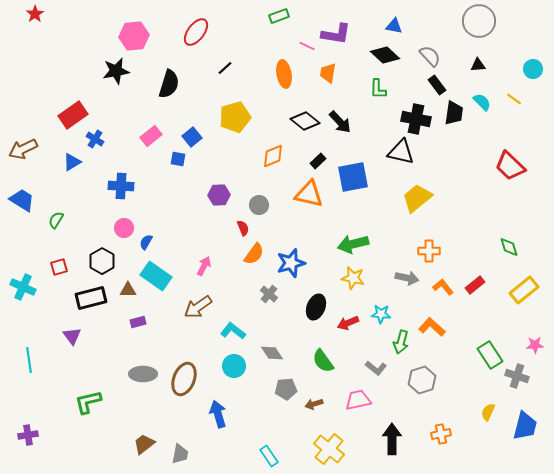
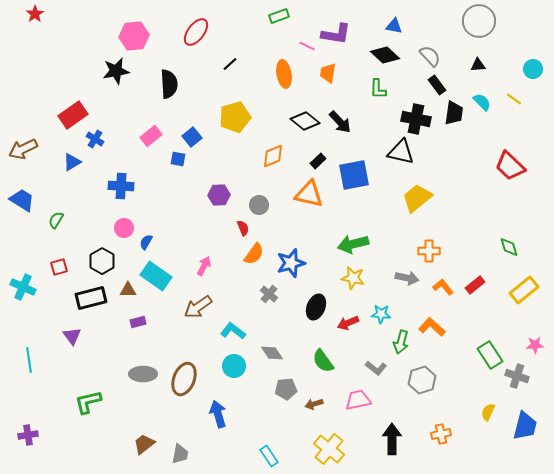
black line at (225, 68): moved 5 px right, 4 px up
black semicircle at (169, 84): rotated 20 degrees counterclockwise
blue square at (353, 177): moved 1 px right, 2 px up
